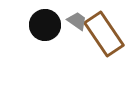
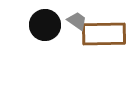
brown rectangle: rotated 57 degrees counterclockwise
